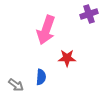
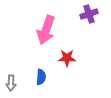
gray arrow: moved 5 px left, 2 px up; rotated 56 degrees clockwise
